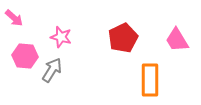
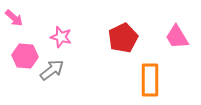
pink trapezoid: moved 3 px up
gray arrow: rotated 20 degrees clockwise
